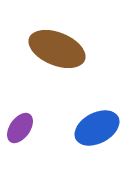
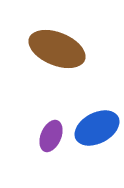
purple ellipse: moved 31 px right, 8 px down; rotated 12 degrees counterclockwise
